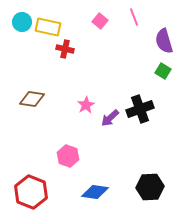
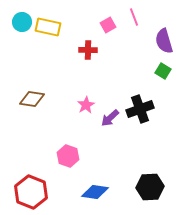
pink square: moved 8 px right, 4 px down; rotated 21 degrees clockwise
red cross: moved 23 px right, 1 px down; rotated 12 degrees counterclockwise
